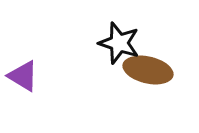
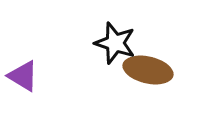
black star: moved 4 px left
